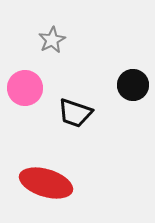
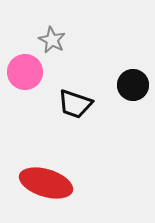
gray star: rotated 16 degrees counterclockwise
pink circle: moved 16 px up
black trapezoid: moved 9 px up
